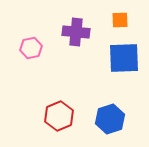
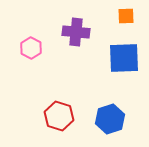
orange square: moved 6 px right, 4 px up
pink hexagon: rotated 20 degrees counterclockwise
red hexagon: rotated 20 degrees counterclockwise
